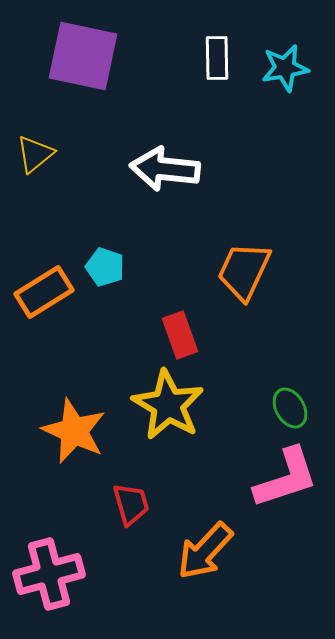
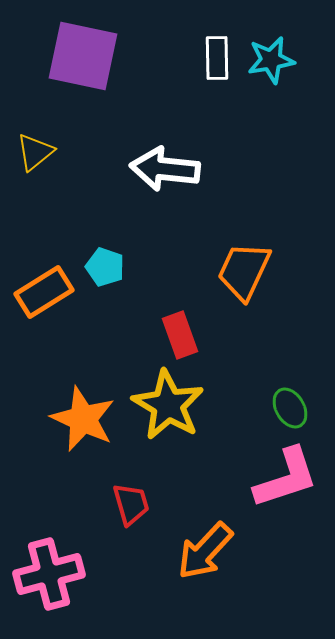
cyan star: moved 14 px left, 8 px up
yellow triangle: moved 2 px up
orange star: moved 9 px right, 12 px up
